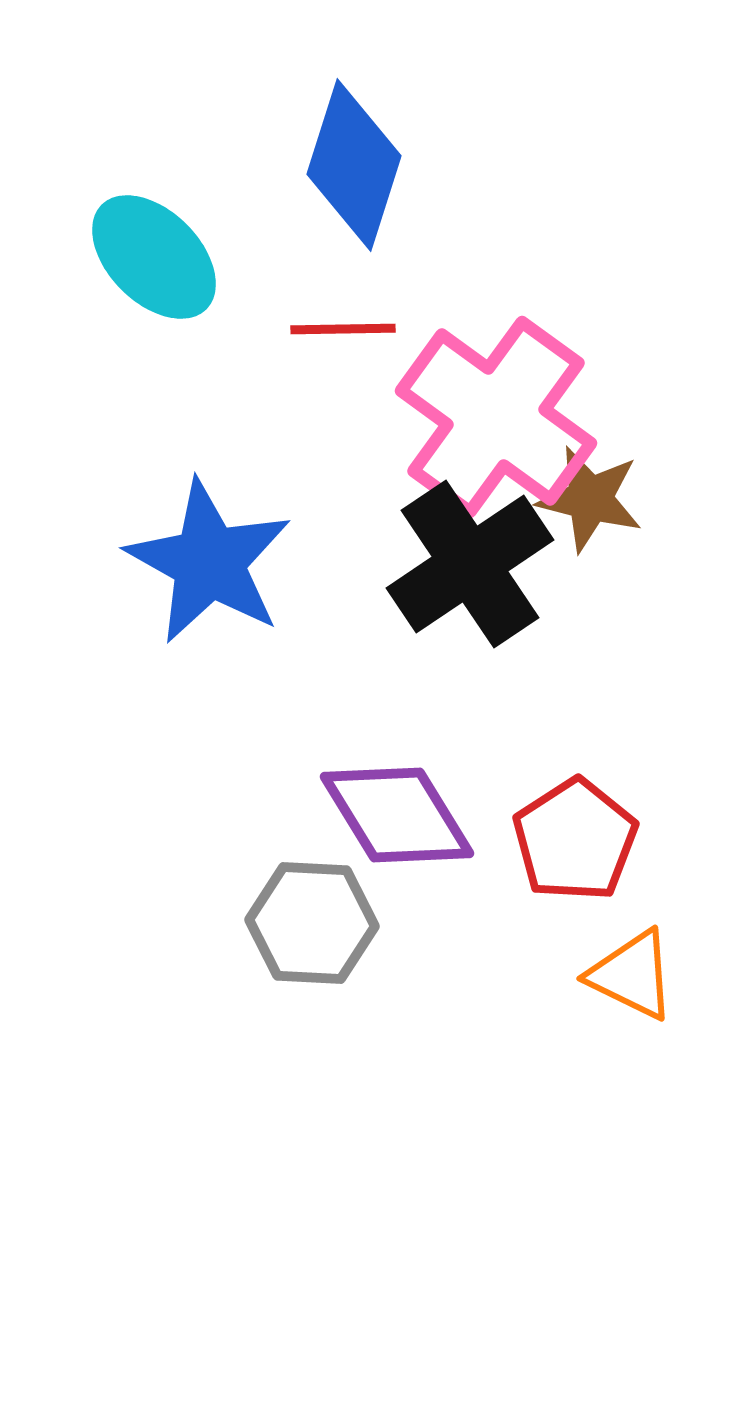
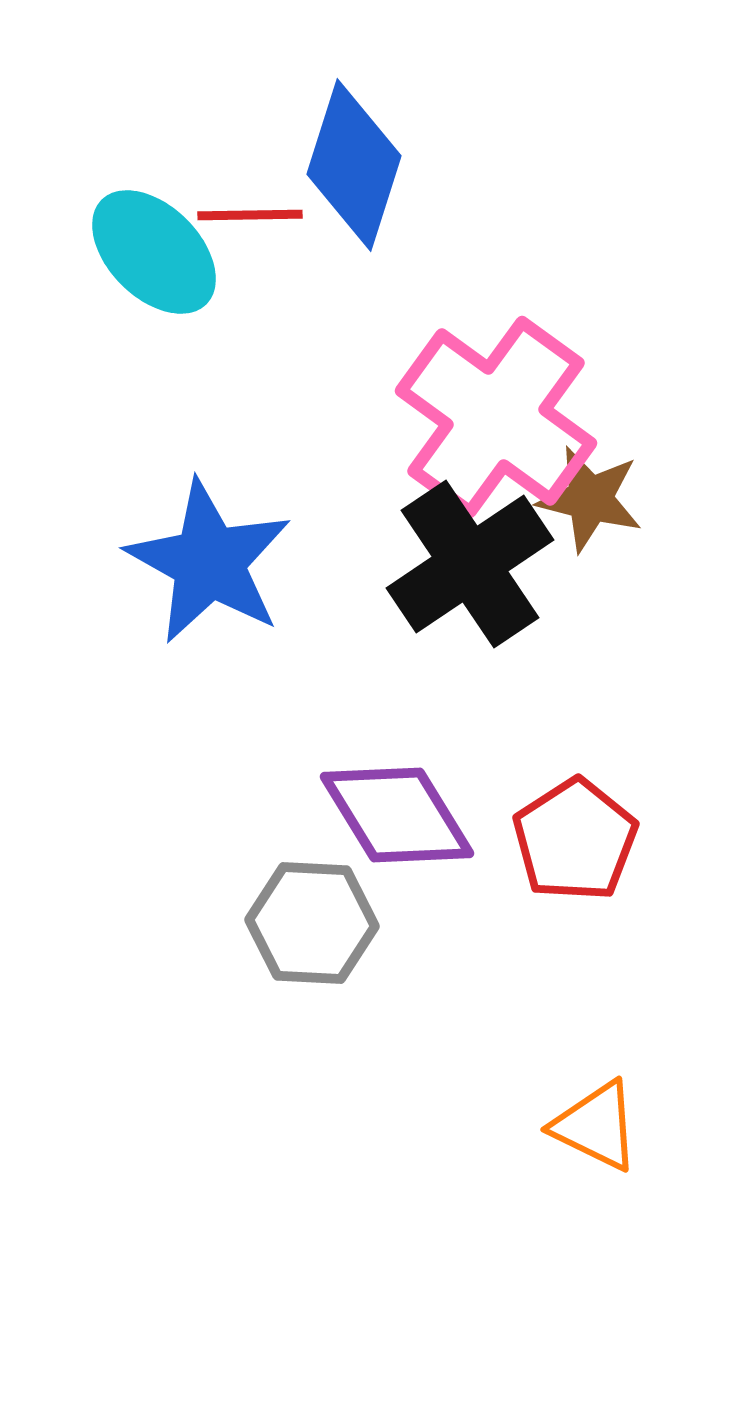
cyan ellipse: moved 5 px up
red line: moved 93 px left, 114 px up
orange triangle: moved 36 px left, 151 px down
